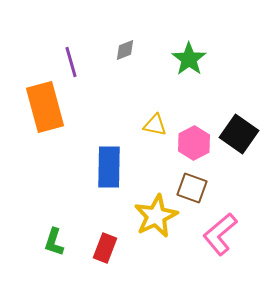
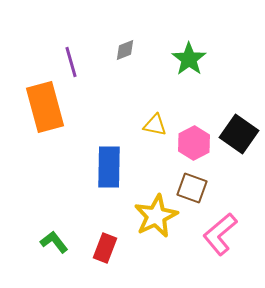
green L-shape: rotated 124 degrees clockwise
